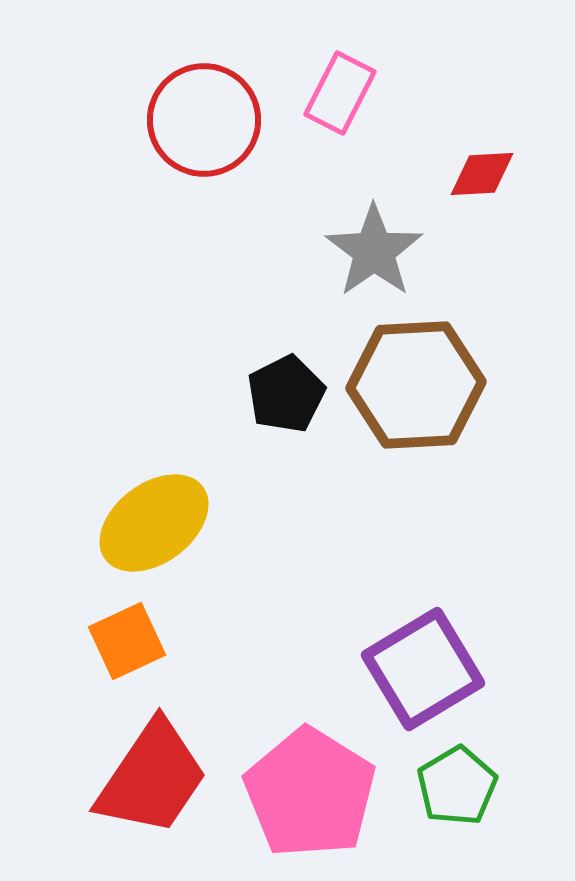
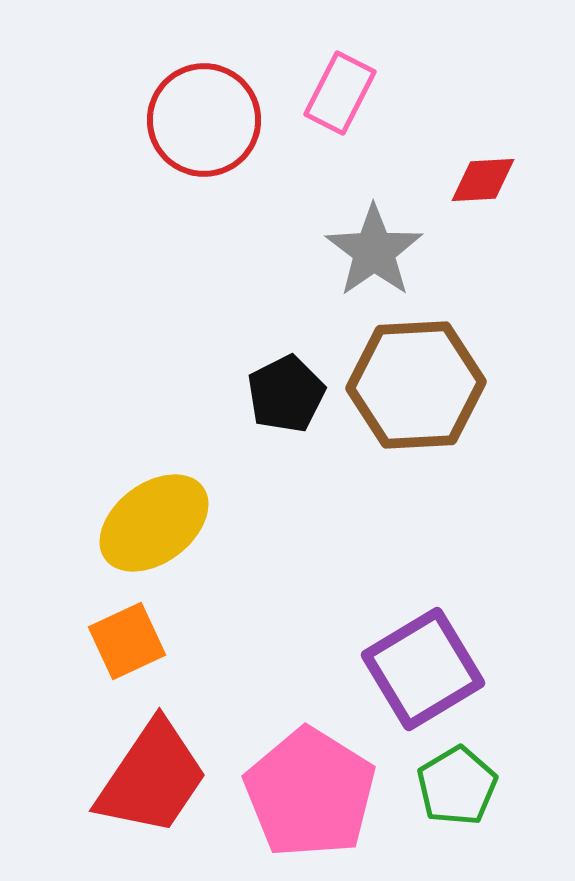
red diamond: moved 1 px right, 6 px down
